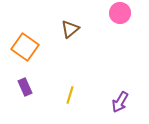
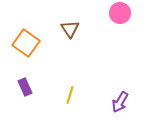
brown triangle: rotated 24 degrees counterclockwise
orange square: moved 1 px right, 4 px up
